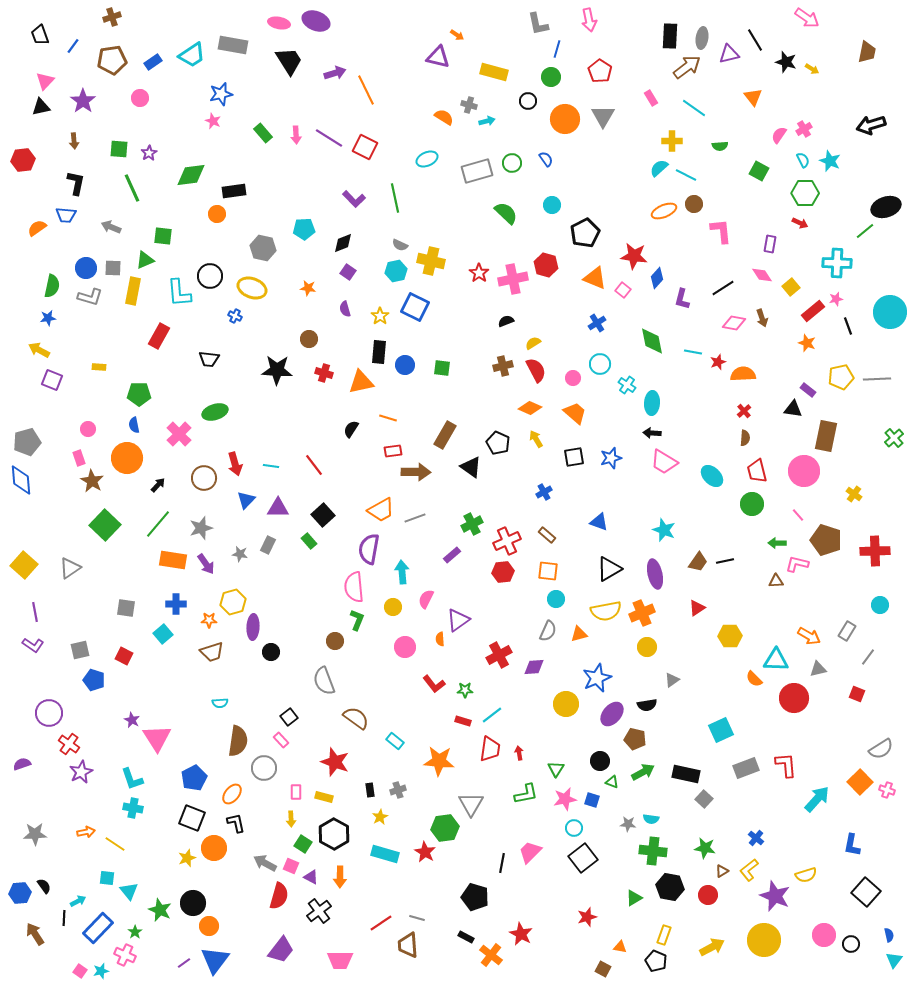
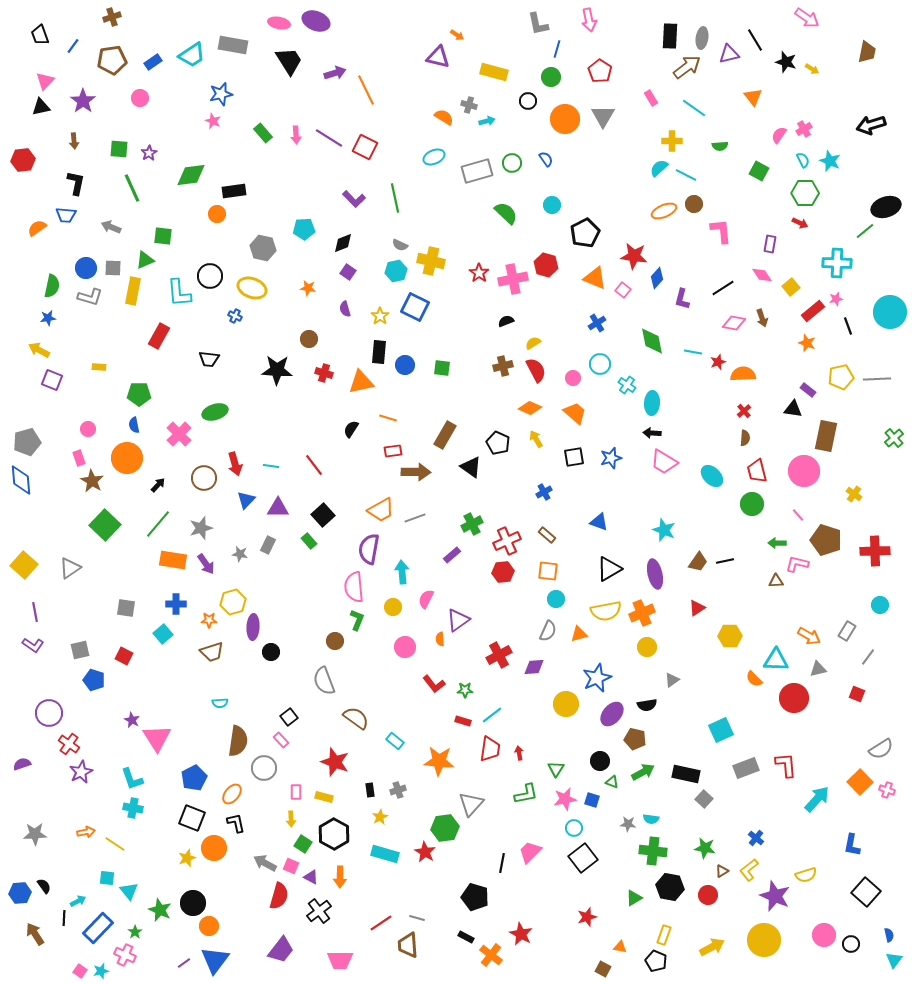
cyan ellipse at (427, 159): moved 7 px right, 2 px up
gray triangle at (471, 804): rotated 12 degrees clockwise
